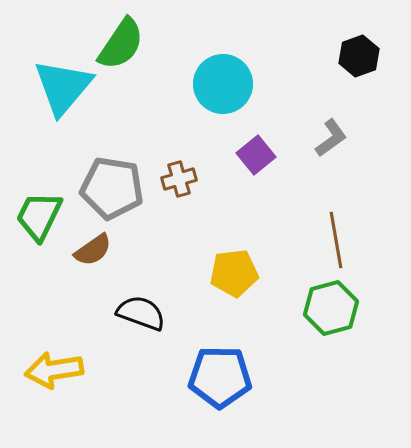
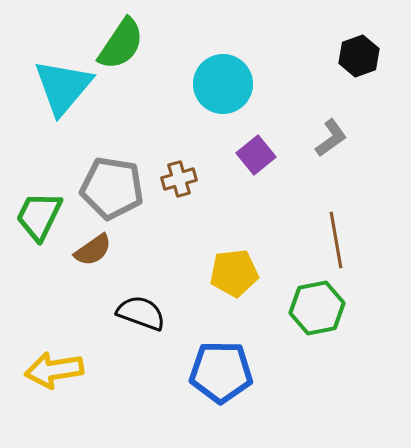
green hexagon: moved 14 px left; rotated 4 degrees clockwise
blue pentagon: moved 1 px right, 5 px up
